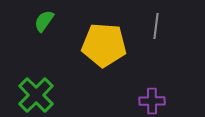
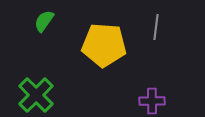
gray line: moved 1 px down
